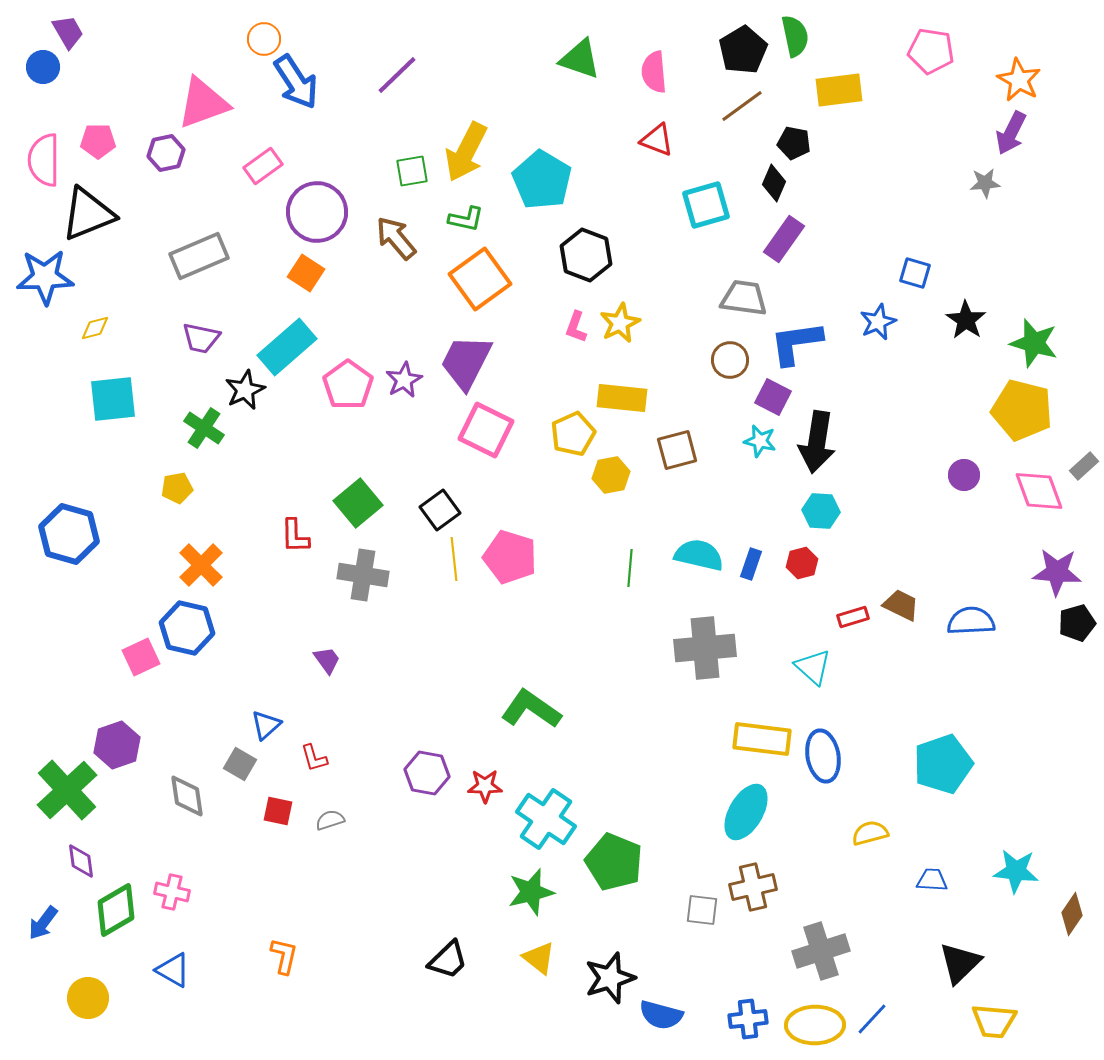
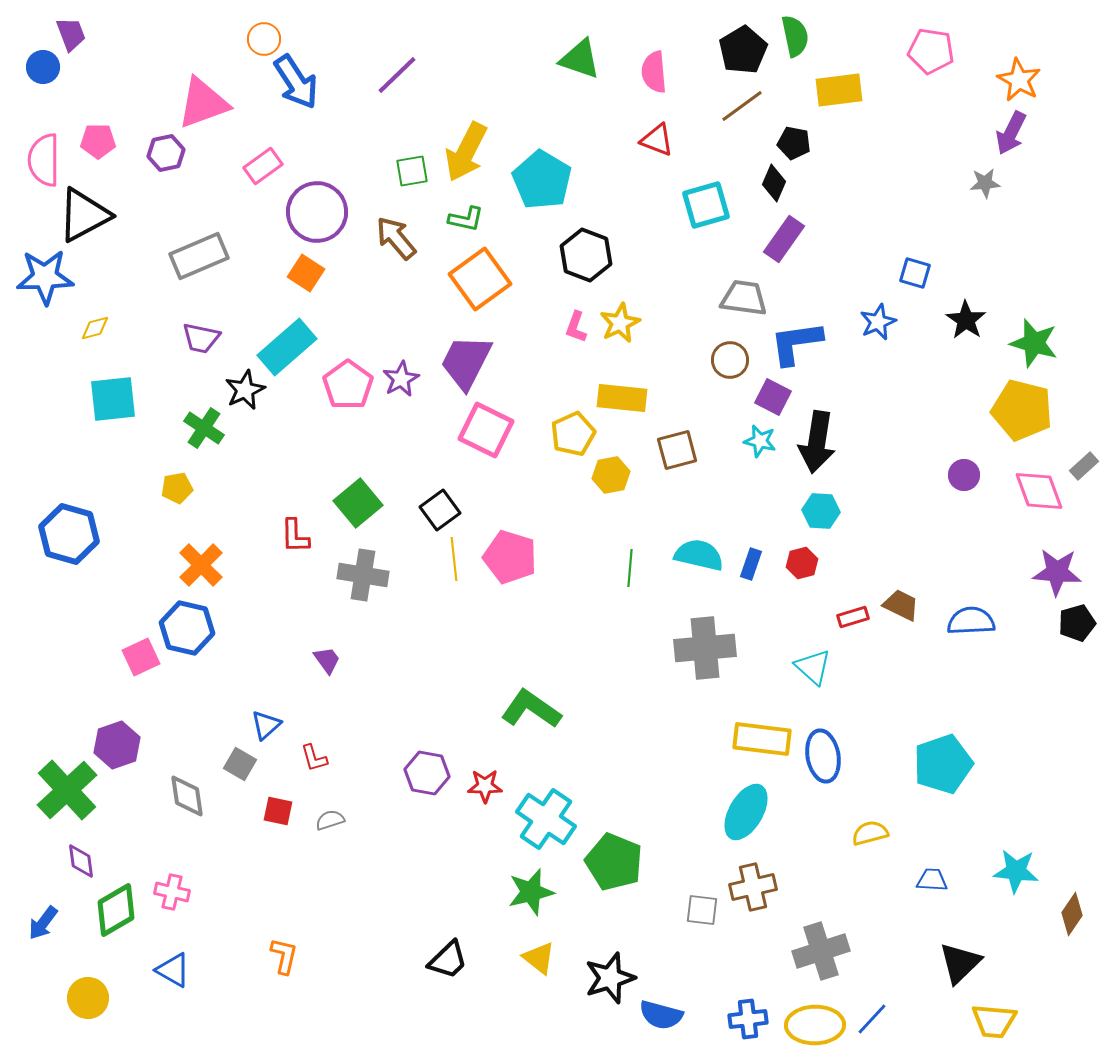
purple trapezoid at (68, 32): moved 3 px right, 2 px down; rotated 9 degrees clockwise
black triangle at (88, 214): moved 4 px left, 1 px down; rotated 6 degrees counterclockwise
purple star at (404, 380): moved 3 px left, 1 px up
